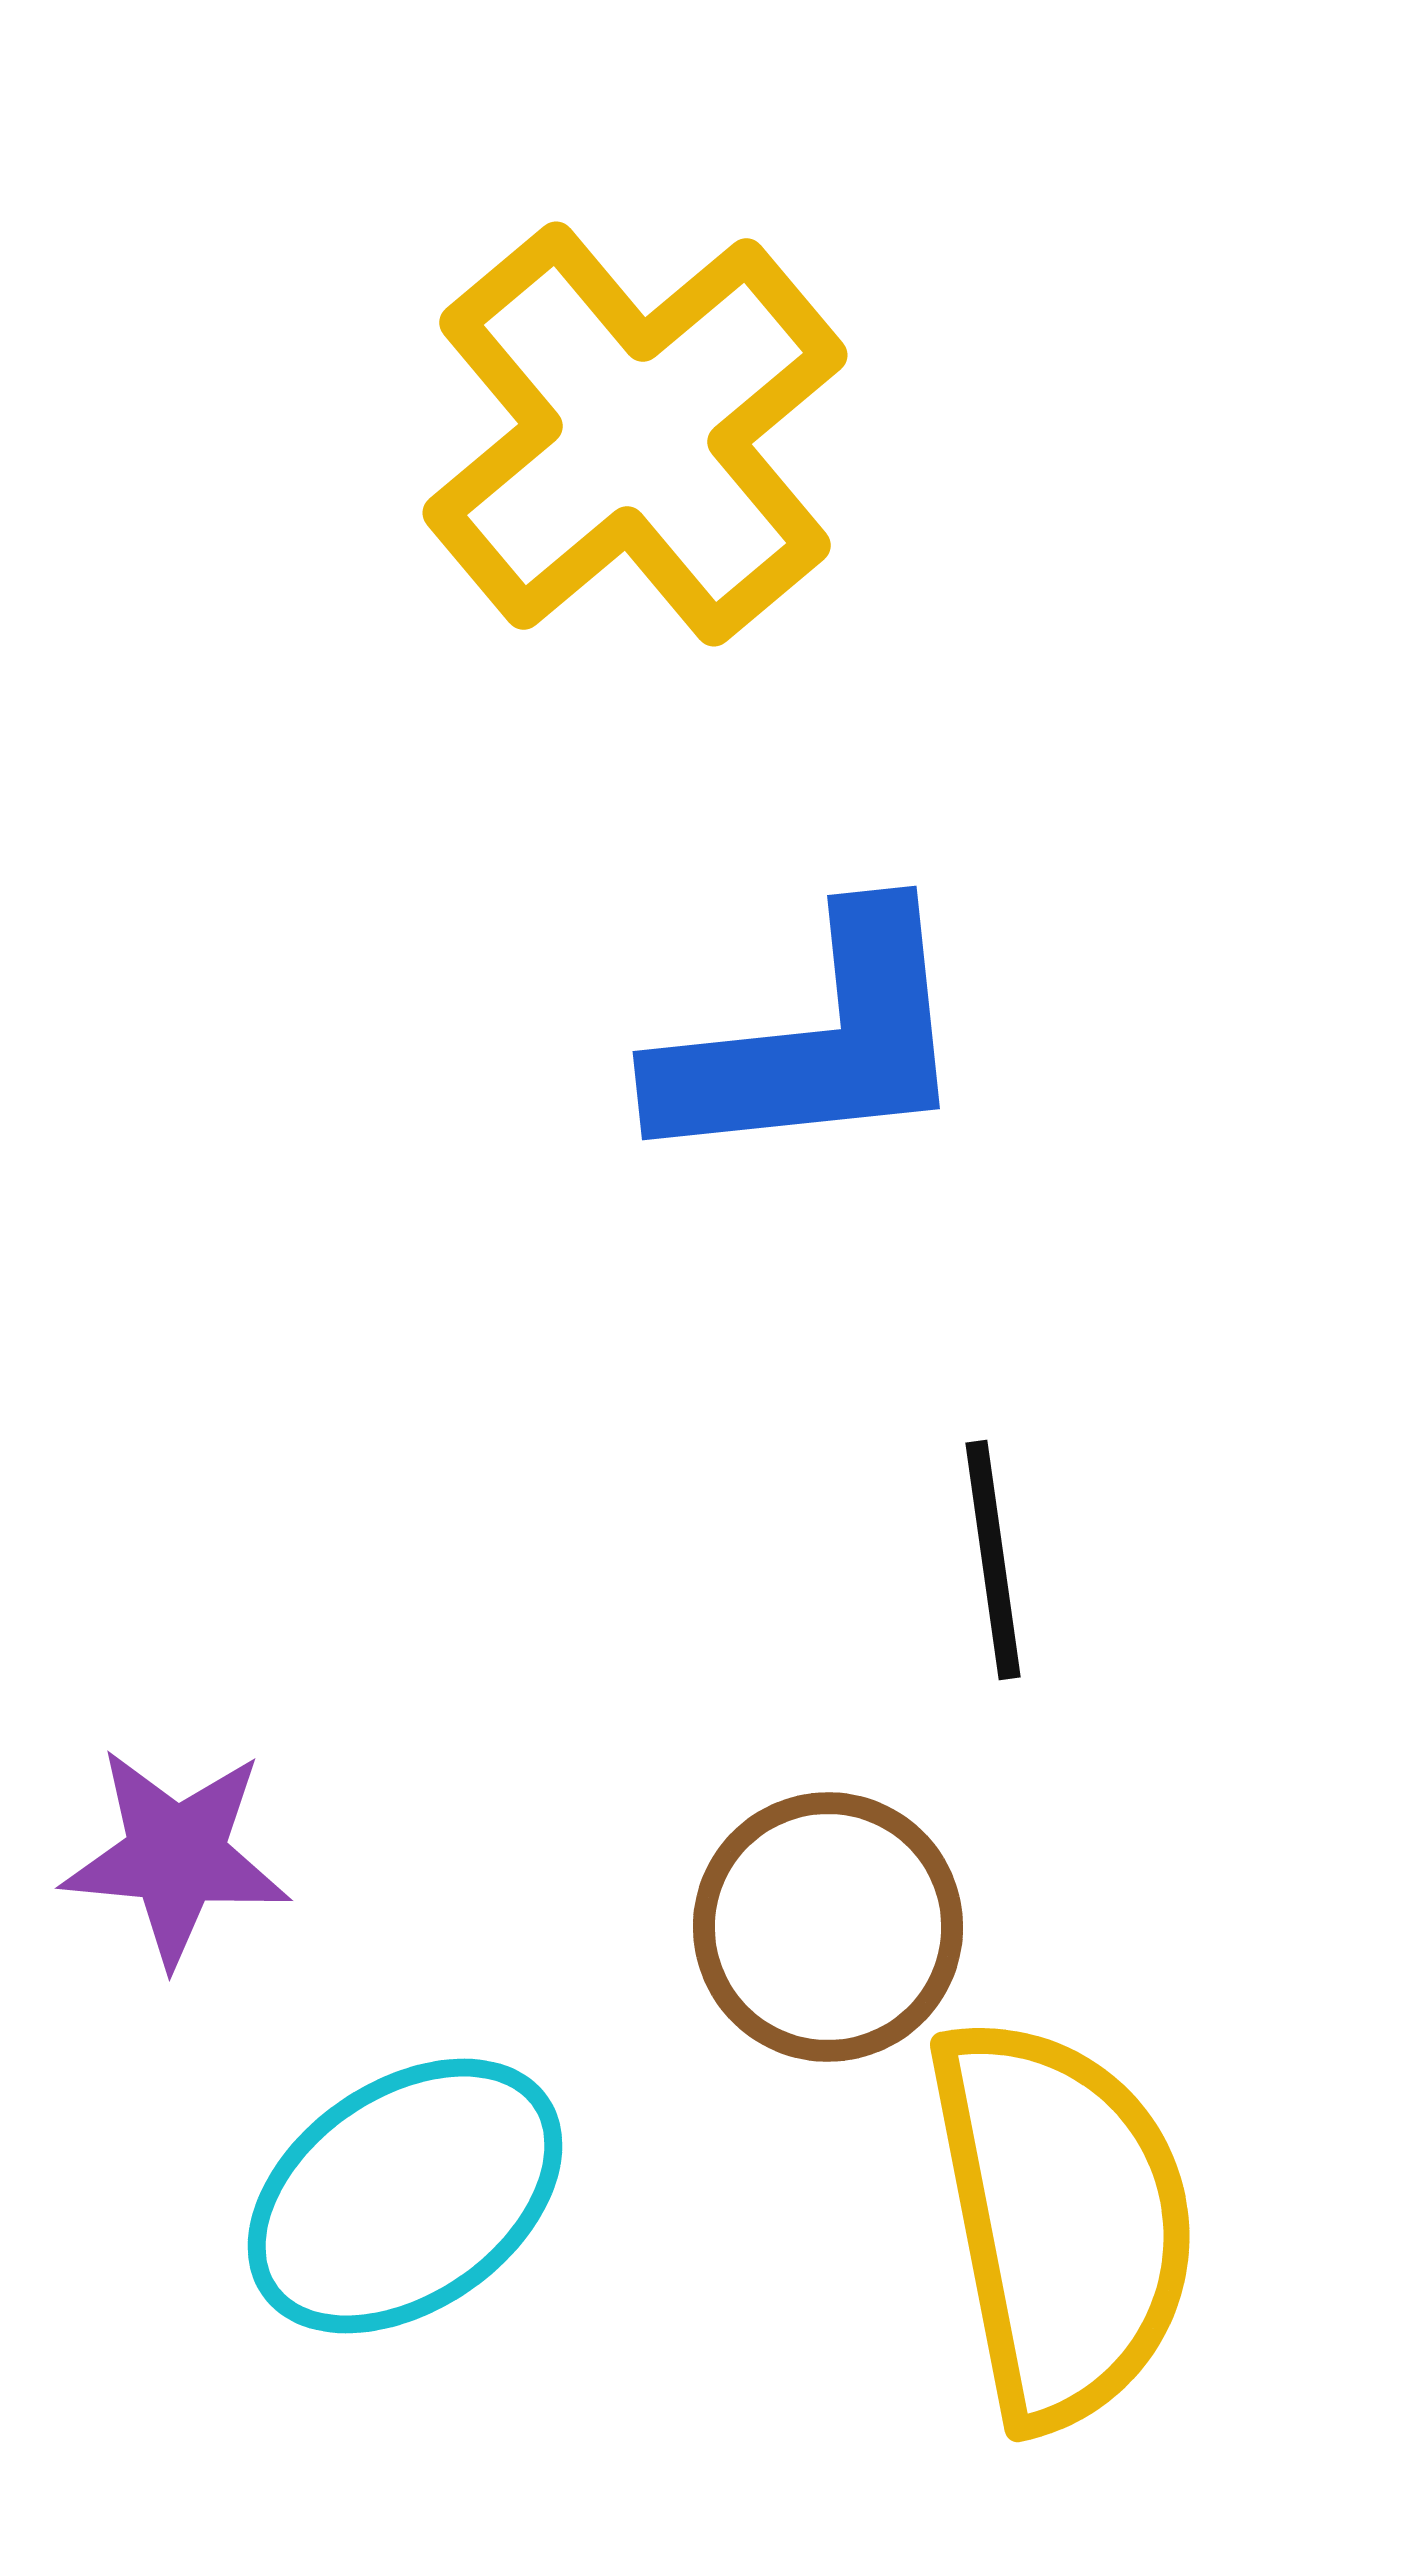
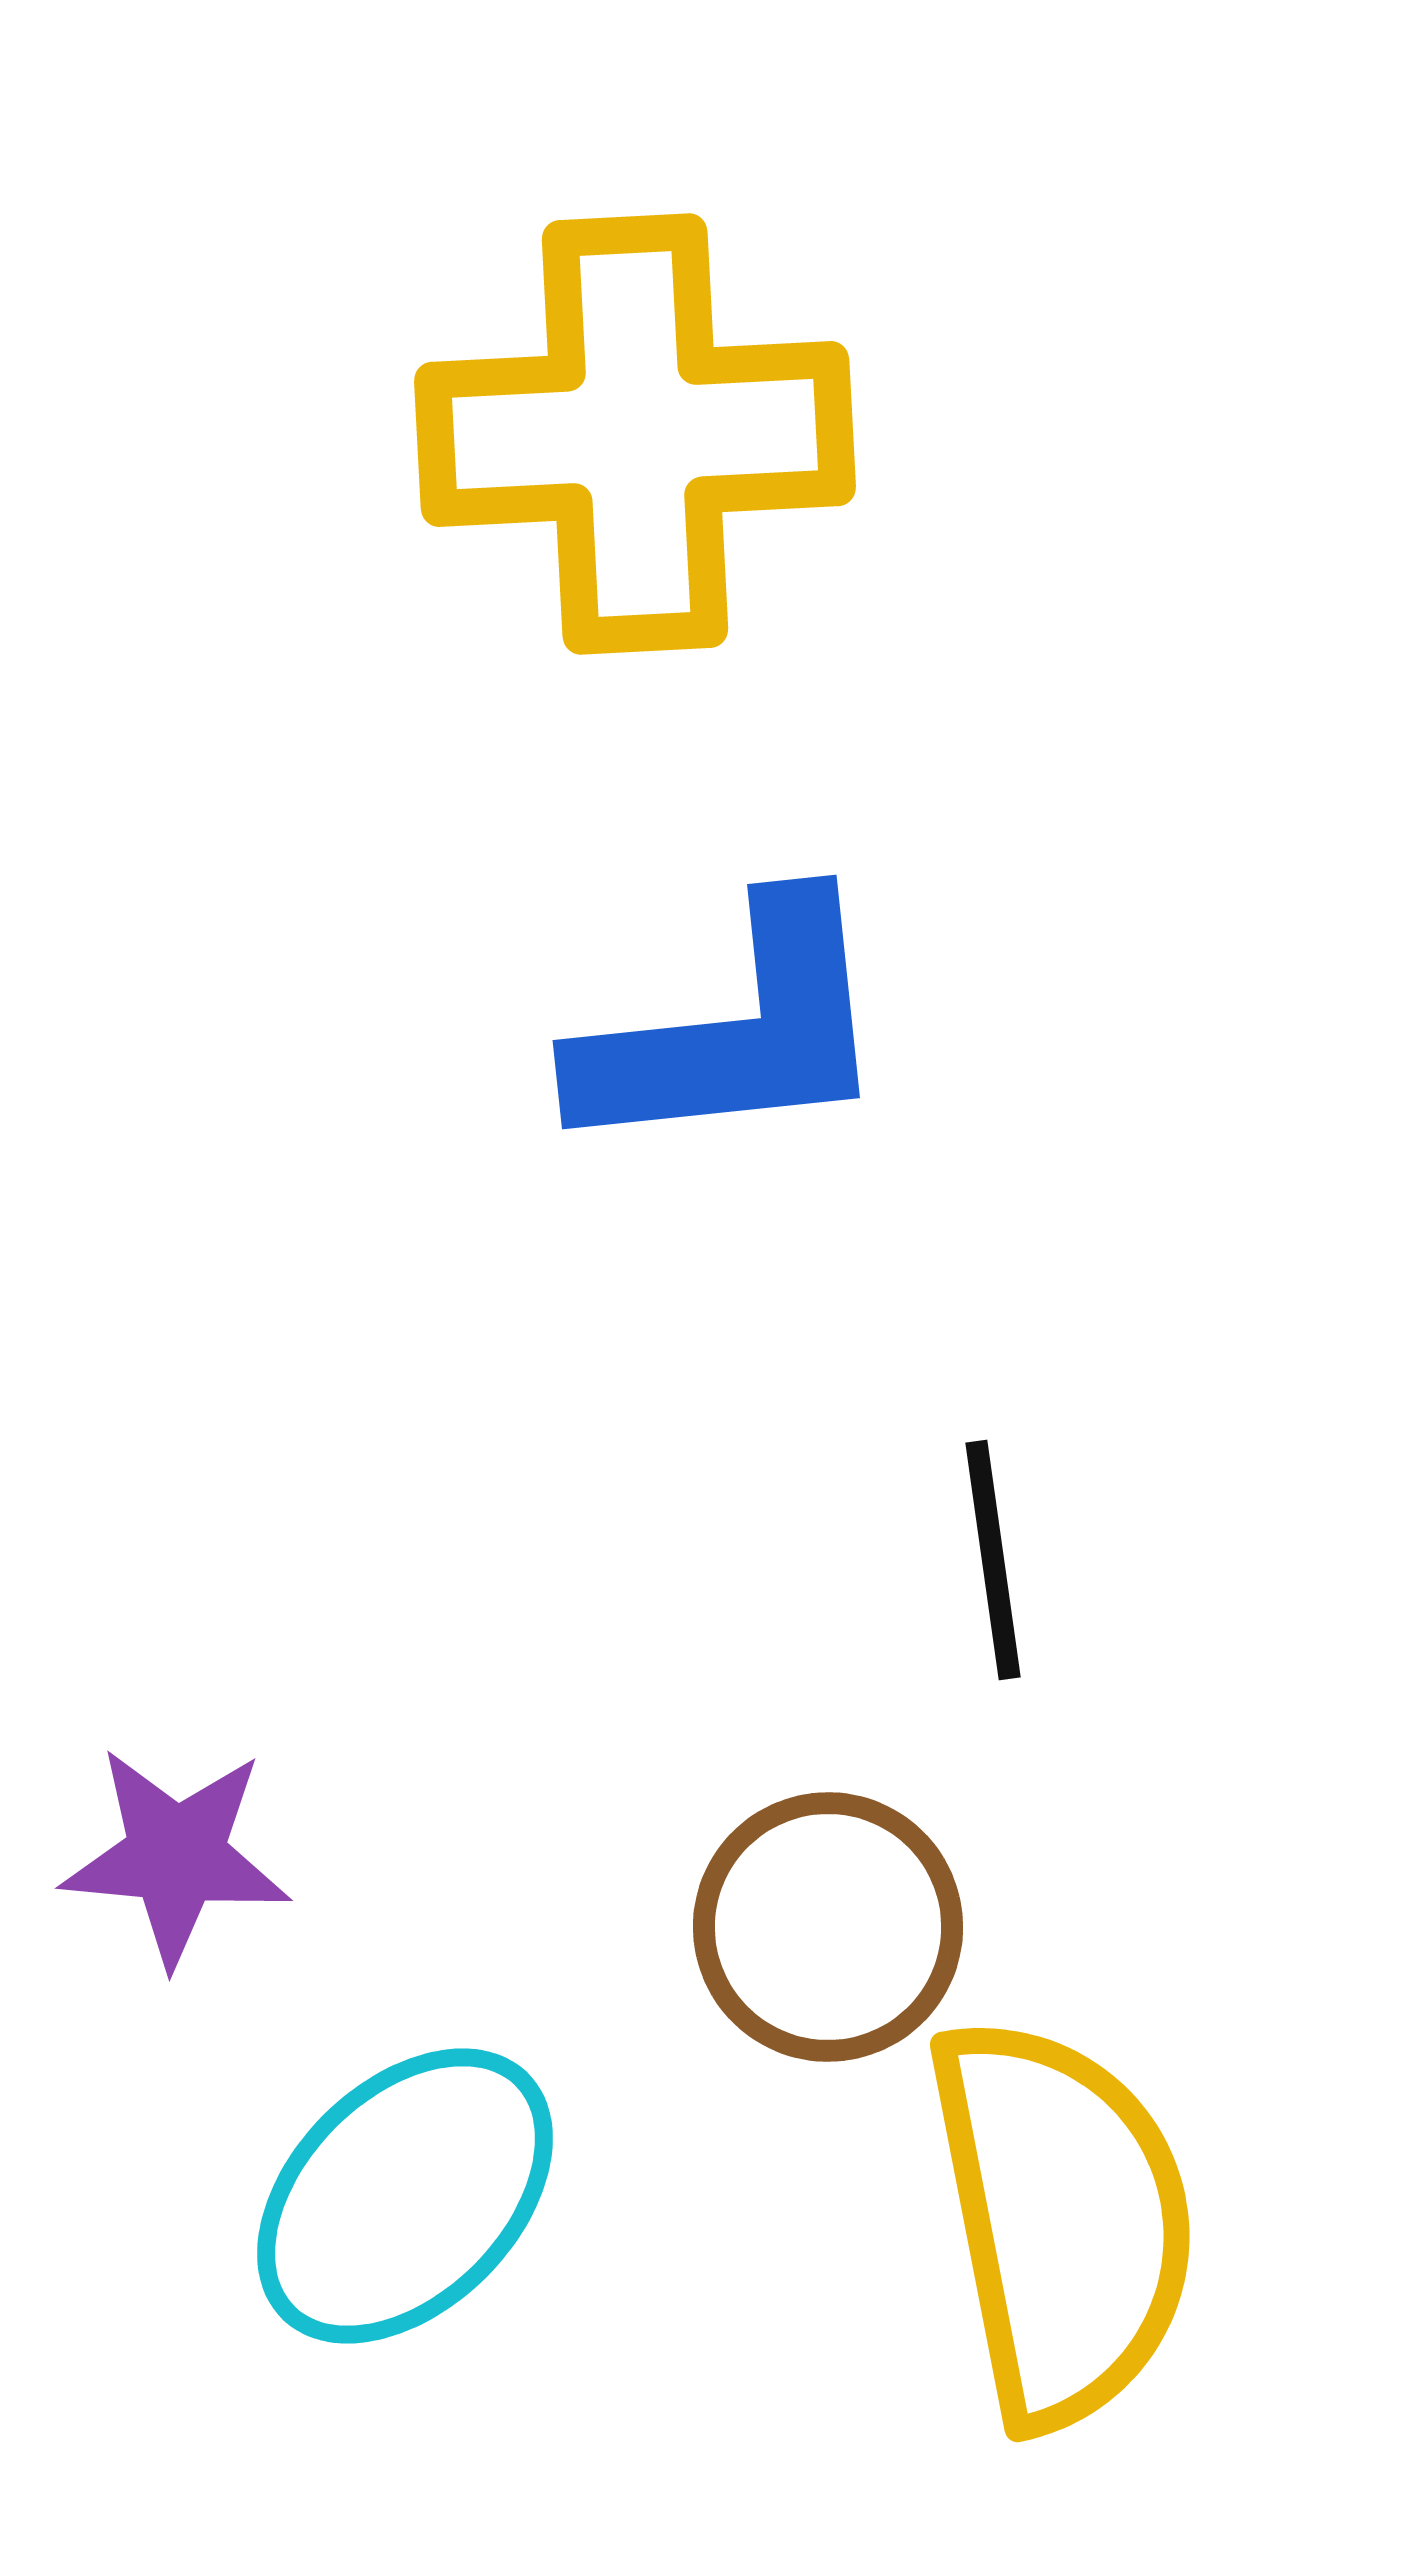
yellow cross: rotated 37 degrees clockwise
blue L-shape: moved 80 px left, 11 px up
cyan ellipse: rotated 10 degrees counterclockwise
